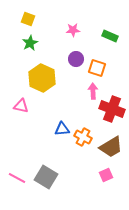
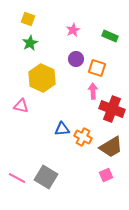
pink star: rotated 24 degrees counterclockwise
